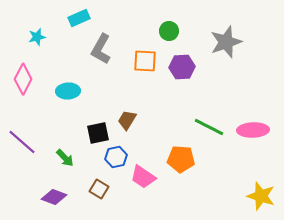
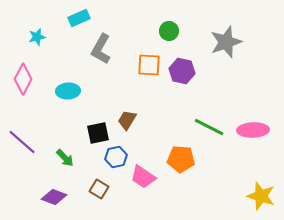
orange square: moved 4 px right, 4 px down
purple hexagon: moved 4 px down; rotated 15 degrees clockwise
